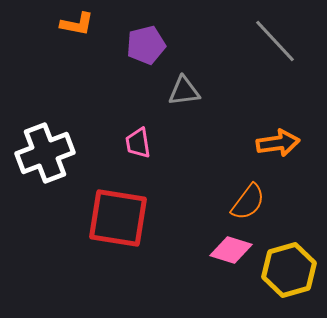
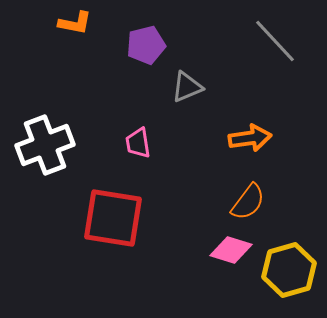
orange L-shape: moved 2 px left, 1 px up
gray triangle: moved 3 px right, 4 px up; rotated 16 degrees counterclockwise
orange arrow: moved 28 px left, 5 px up
white cross: moved 8 px up
red square: moved 5 px left
